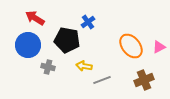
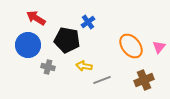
red arrow: moved 1 px right
pink triangle: rotated 24 degrees counterclockwise
